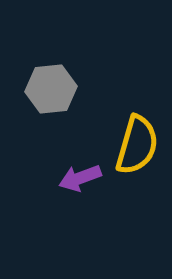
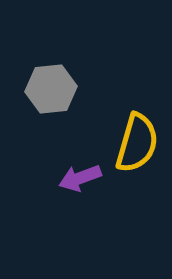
yellow semicircle: moved 2 px up
